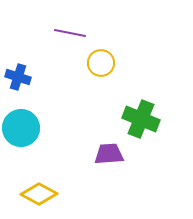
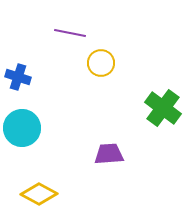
green cross: moved 22 px right, 11 px up; rotated 15 degrees clockwise
cyan circle: moved 1 px right
